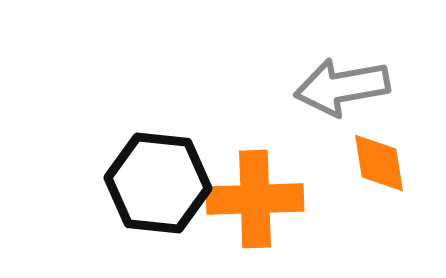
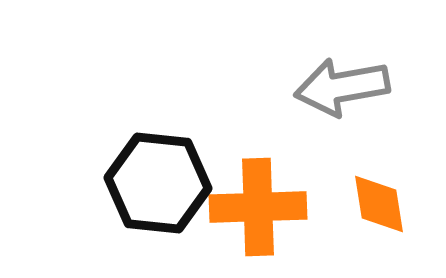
orange diamond: moved 41 px down
orange cross: moved 3 px right, 8 px down
